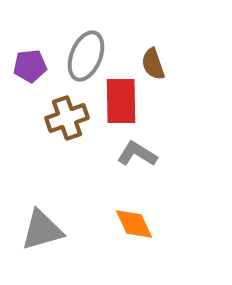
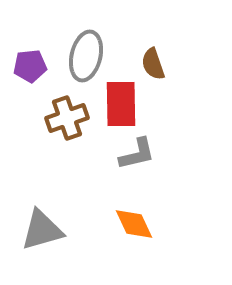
gray ellipse: rotated 9 degrees counterclockwise
red rectangle: moved 3 px down
gray L-shape: rotated 135 degrees clockwise
